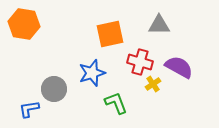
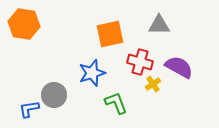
gray circle: moved 6 px down
